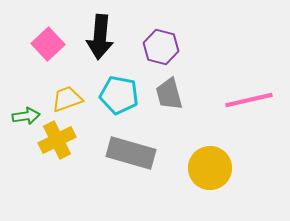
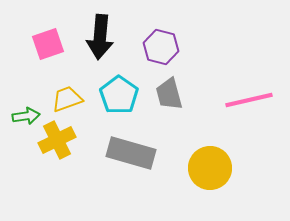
pink square: rotated 24 degrees clockwise
cyan pentagon: rotated 24 degrees clockwise
